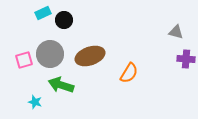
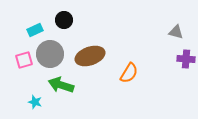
cyan rectangle: moved 8 px left, 17 px down
